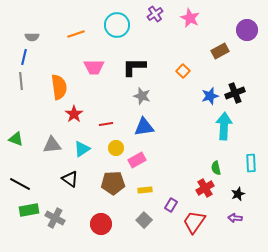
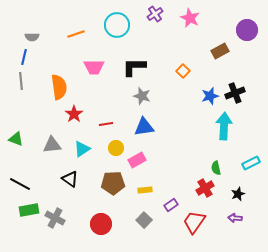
cyan rectangle: rotated 66 degrees clockwise
purple rectangle: rotated 24 degrees clockwise
